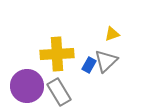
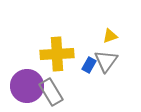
yellow triangle: moved 2 px left, 2 px down
gray triangle: rotated 10 degrees counterclockwise
gray rectangle: moved 8 px left
